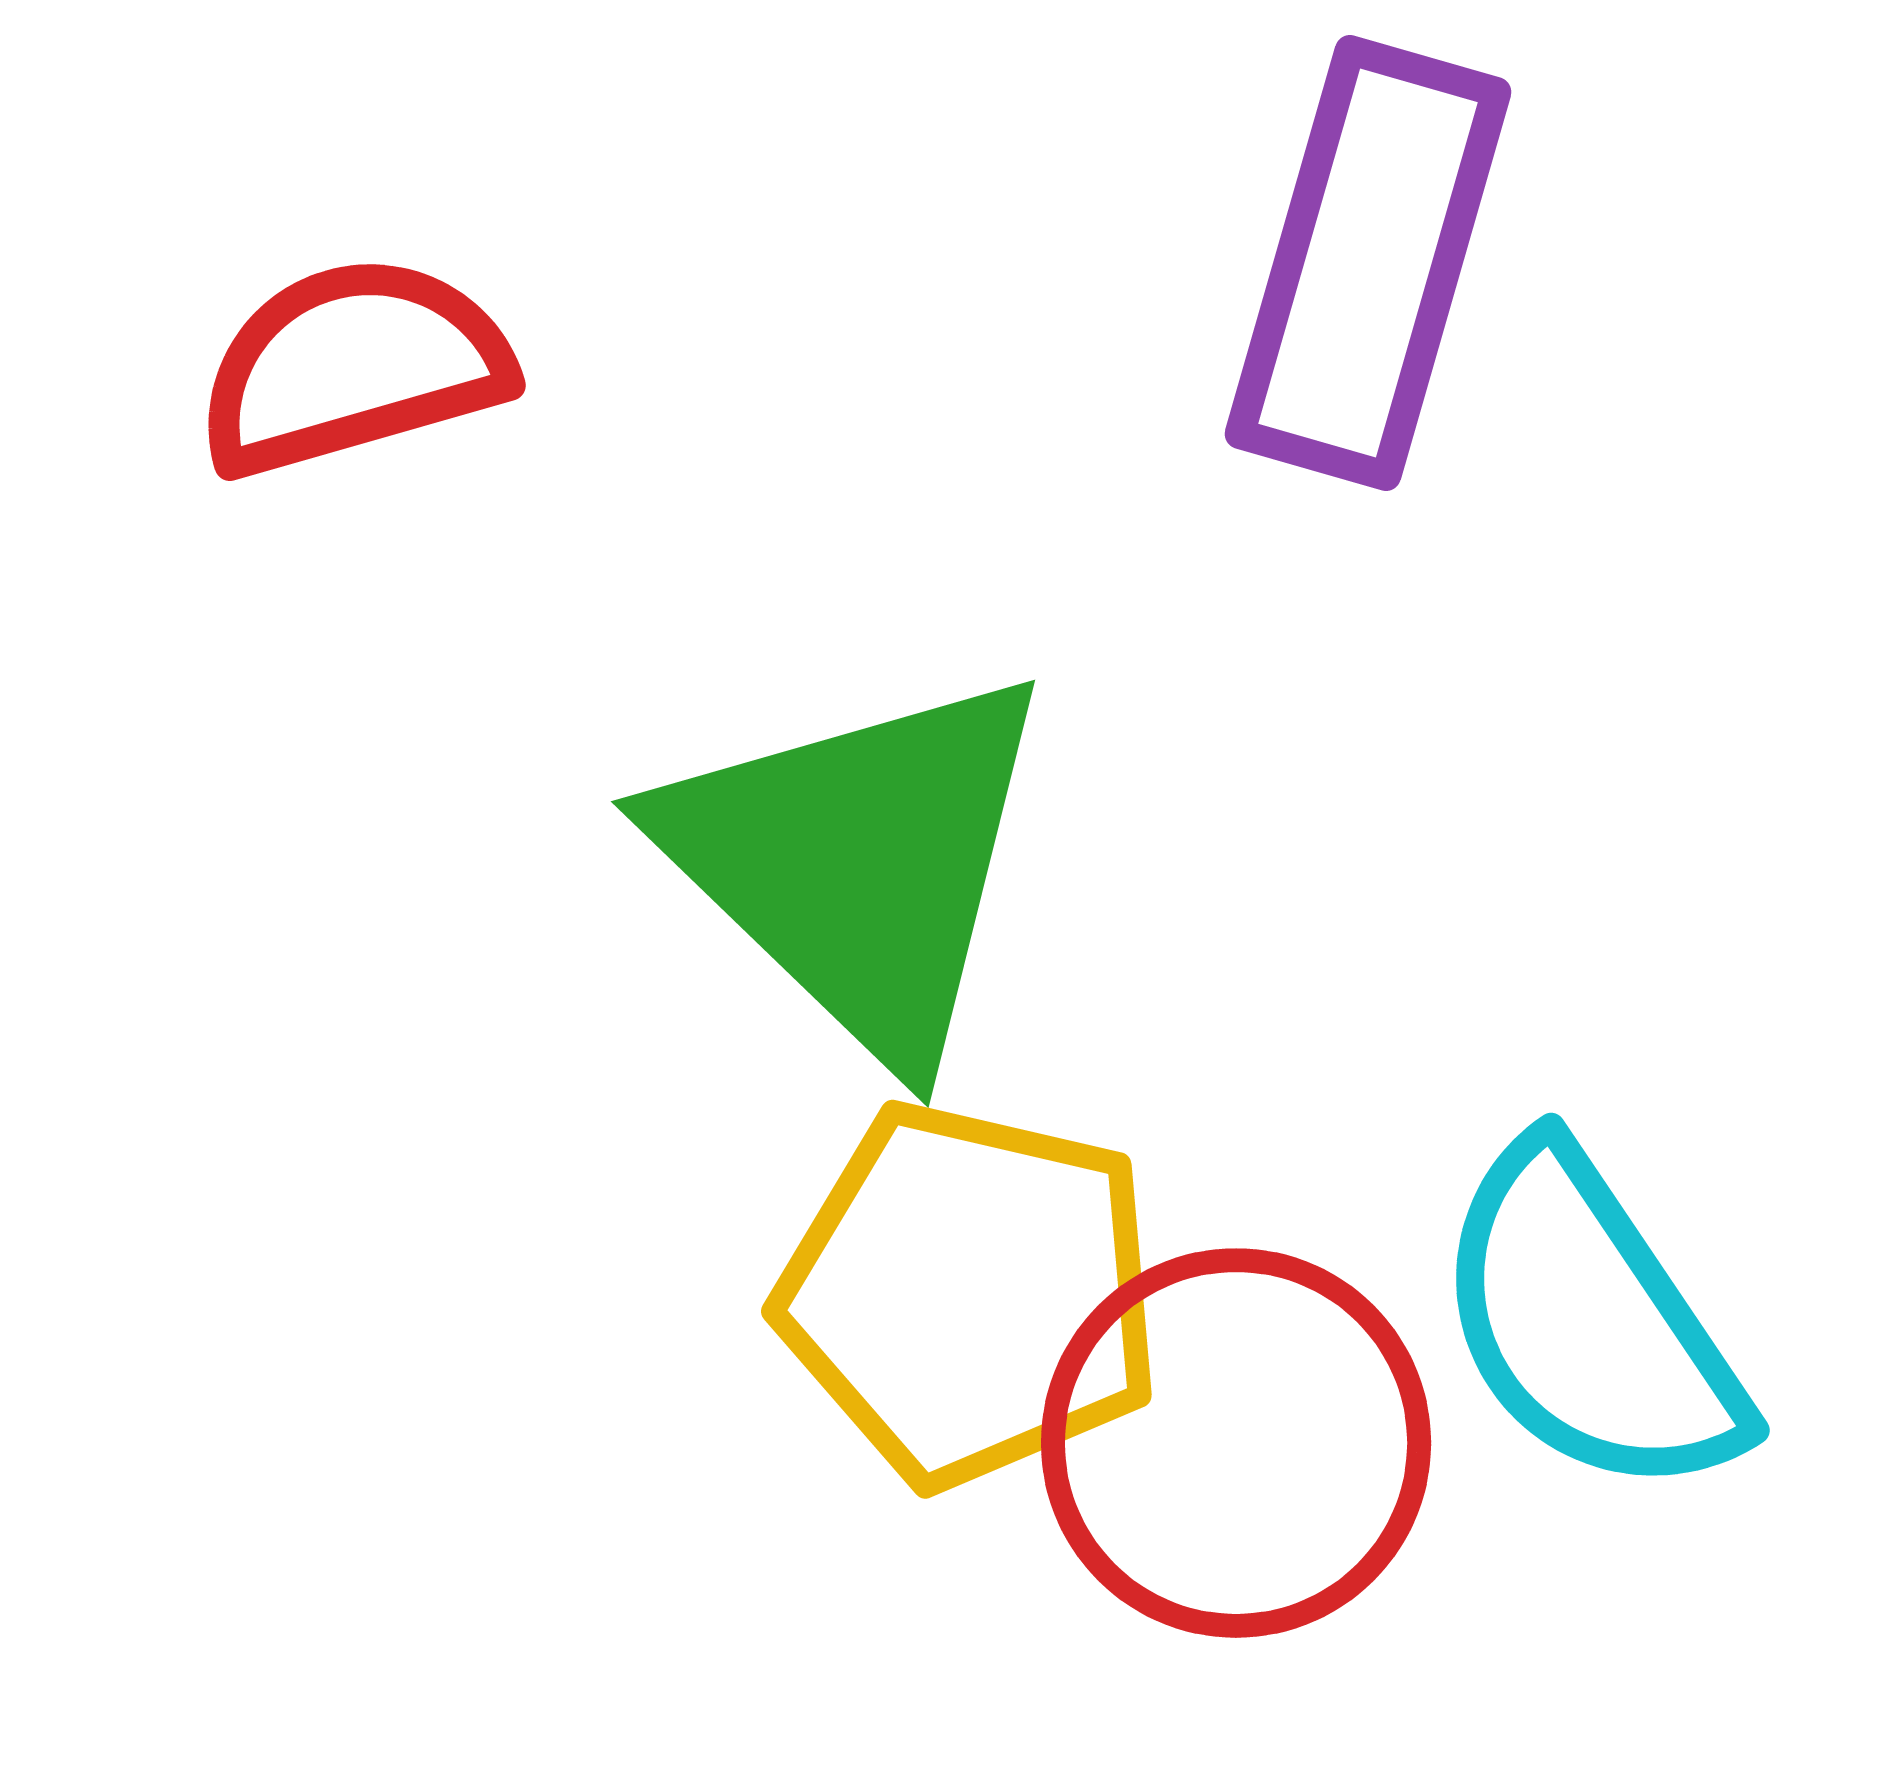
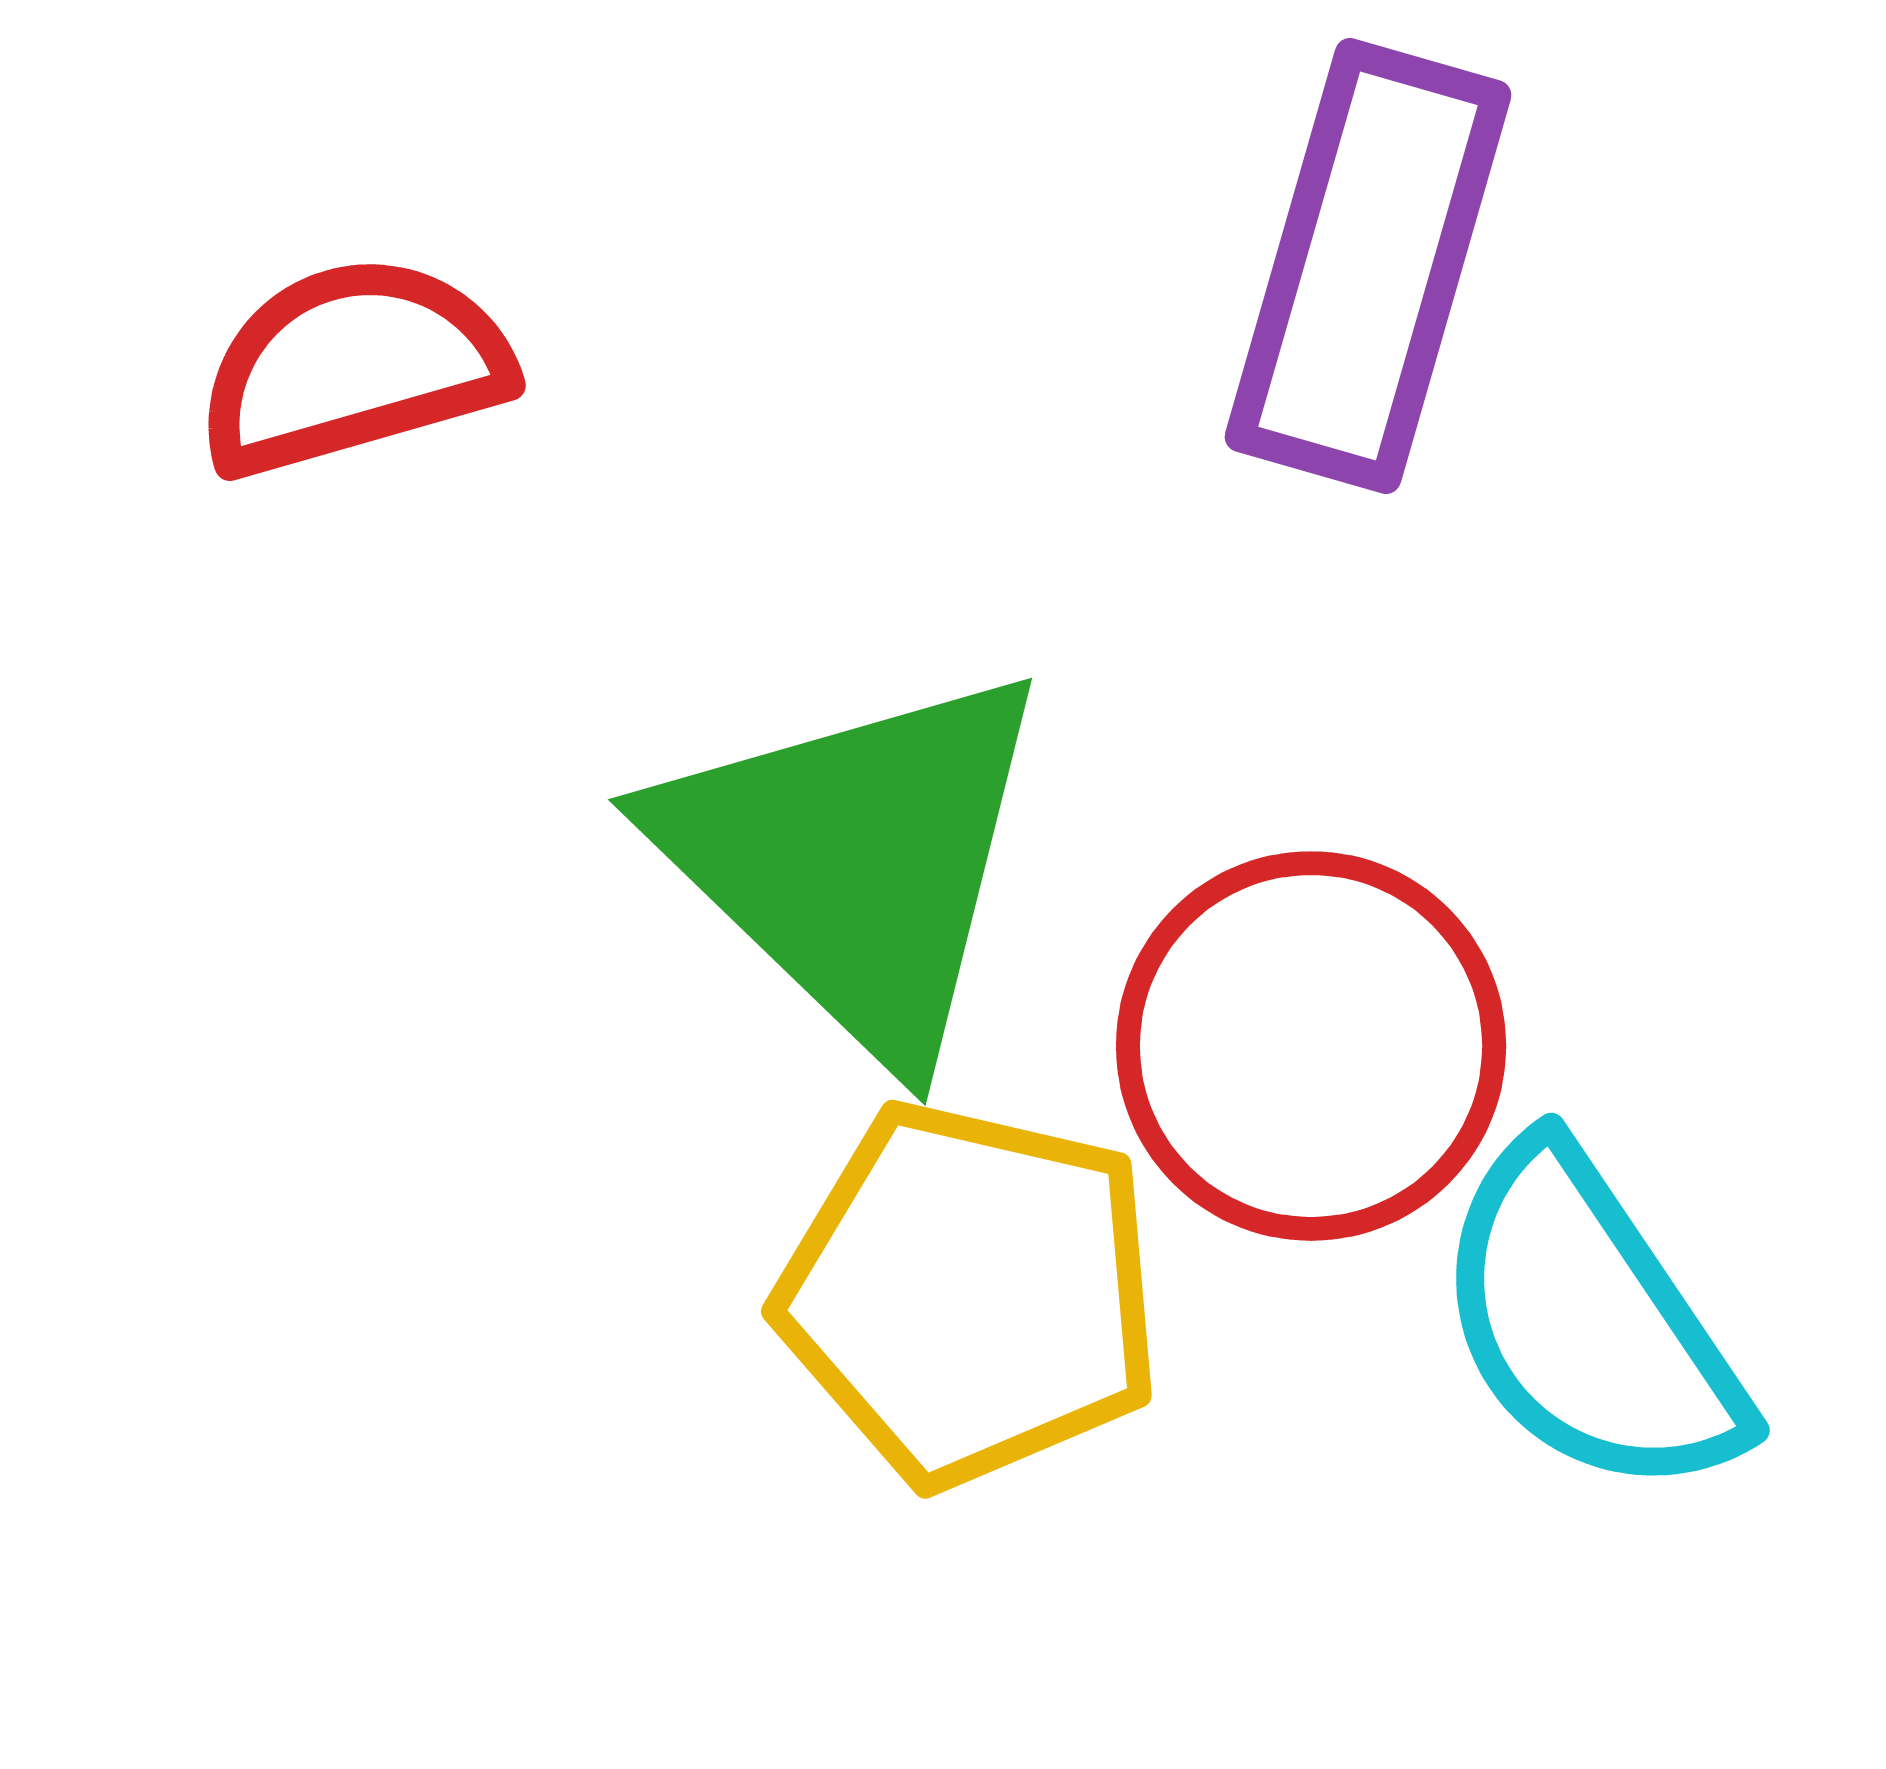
purple rectangle: moved 3 px down
green triangle: moved 3 px left, 2 px up
red circle: moved 75 px right, 397 px up
